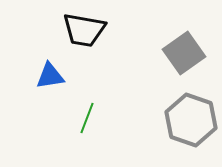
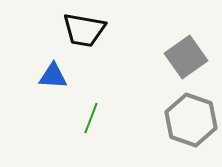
gray square: moved 2 px right, 4 px down
blue triangle: moved 3 px right; rotated 12 degrees clockwise
green line: moved 4 px right
